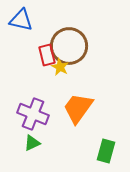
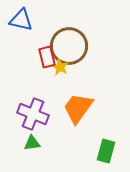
red rectangle: moved 2 px down
green triangle: rotated 18 degrees clockwise
